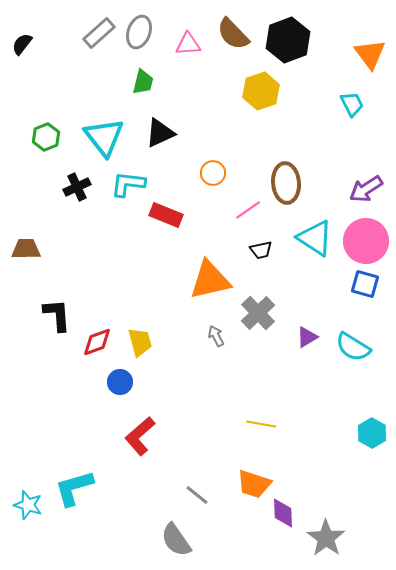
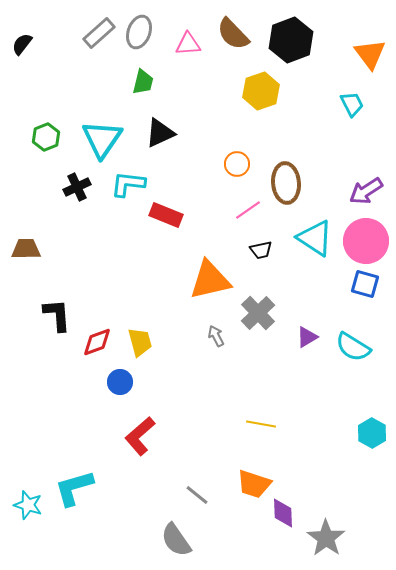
black hexagon at (288, 40): moved 3 px right
cyan triangle at (104, 137): moved 2 px left, 2 px down; rotated 12 degrees clockwise
orange circle at (213, 173): moved 24 px right, 9 px up
purple arrow at (366, 189): moved 2 px down
